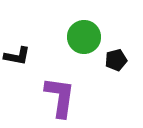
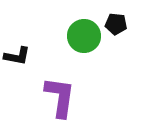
green circle: moved 1 px up
black pentagon: moved 36 px up; rotated 20 degrees clockwise
